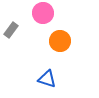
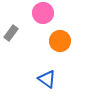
gray rectangle: moved 3 px down
blue triangle: rotated 18 degrees clockwise
